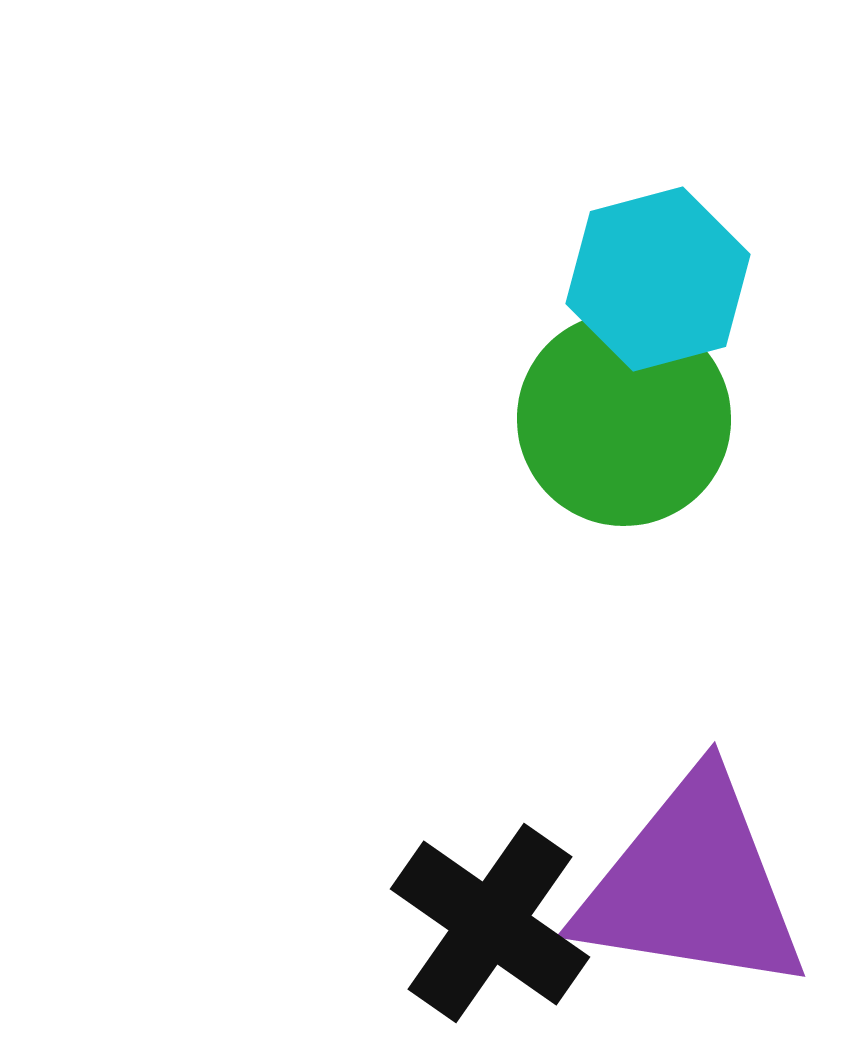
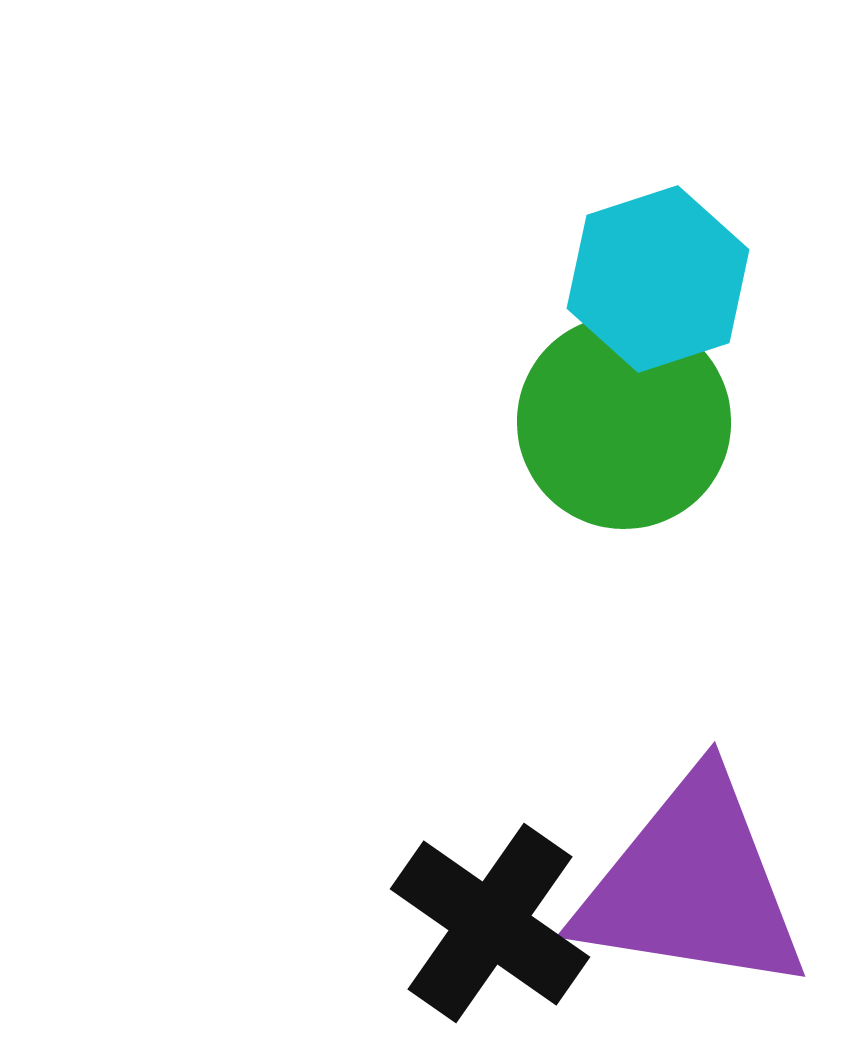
cyan hexagon: rotated 3 degrees counterclockwise
green circle: moved 3 px down
